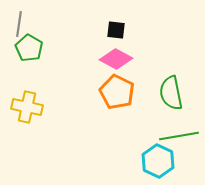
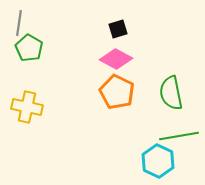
gray line: moved 1 px up
black square: moved 2 px right, 1 px up; rotated 24 degrees counterclockwise
